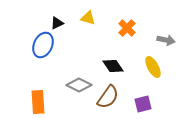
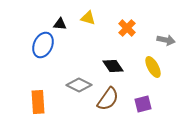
black triangle: moved 3 px right, 1 px down; rotated 32 degrees clockwise
brown semicircle: moved 2 px down
